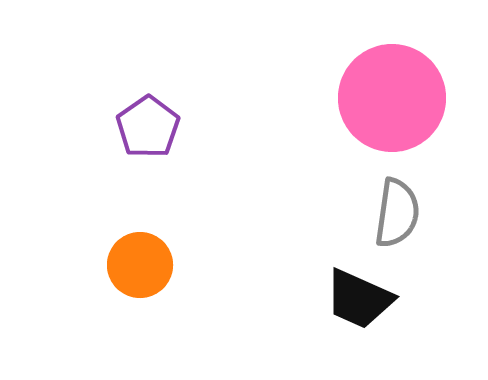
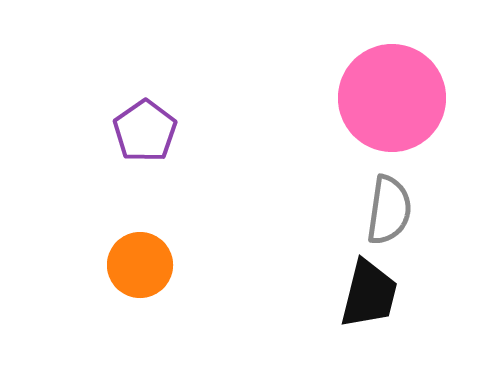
purple pentagon: moved 3 px left, 4 px down
gray semicircle: moved 8 px left, 3 px up
black trapezoid: moved 10 px right, 5 px up; rotated 100 degrees counterclockwise
